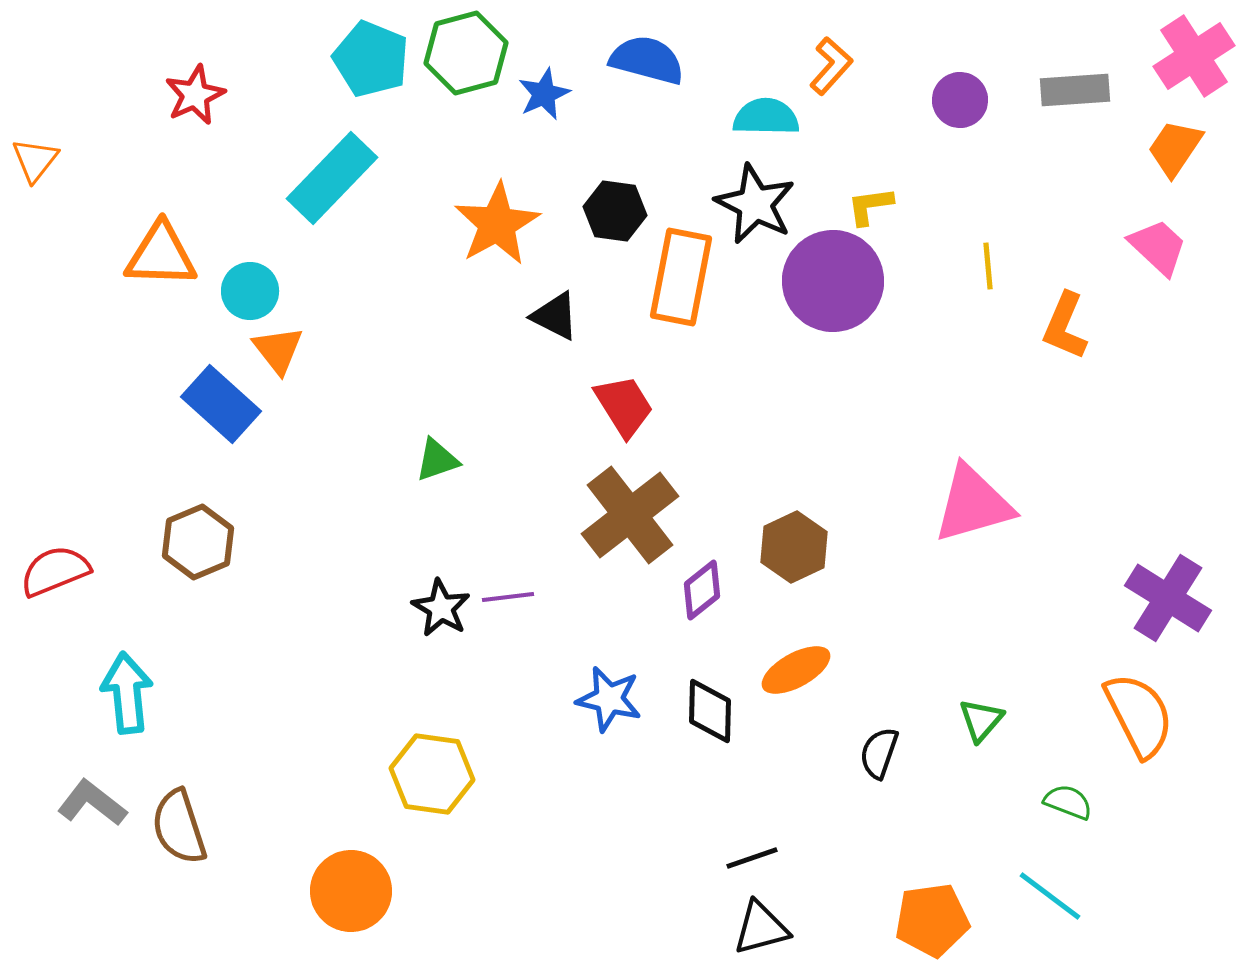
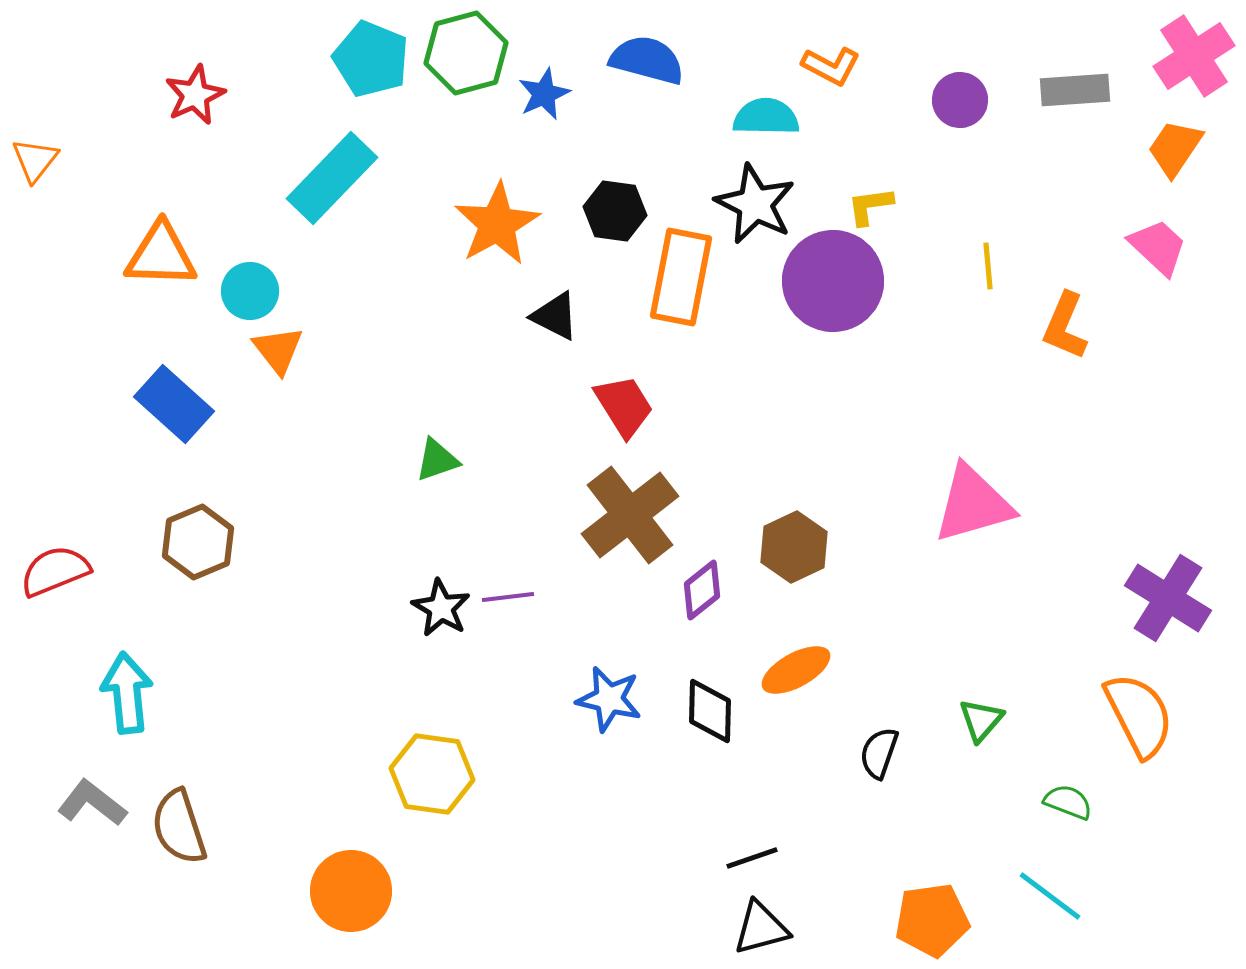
orange L-shape at (831, 66): rotated 76 degrees clockwise
blue rectangle at (221, 404): moved 47 px left
